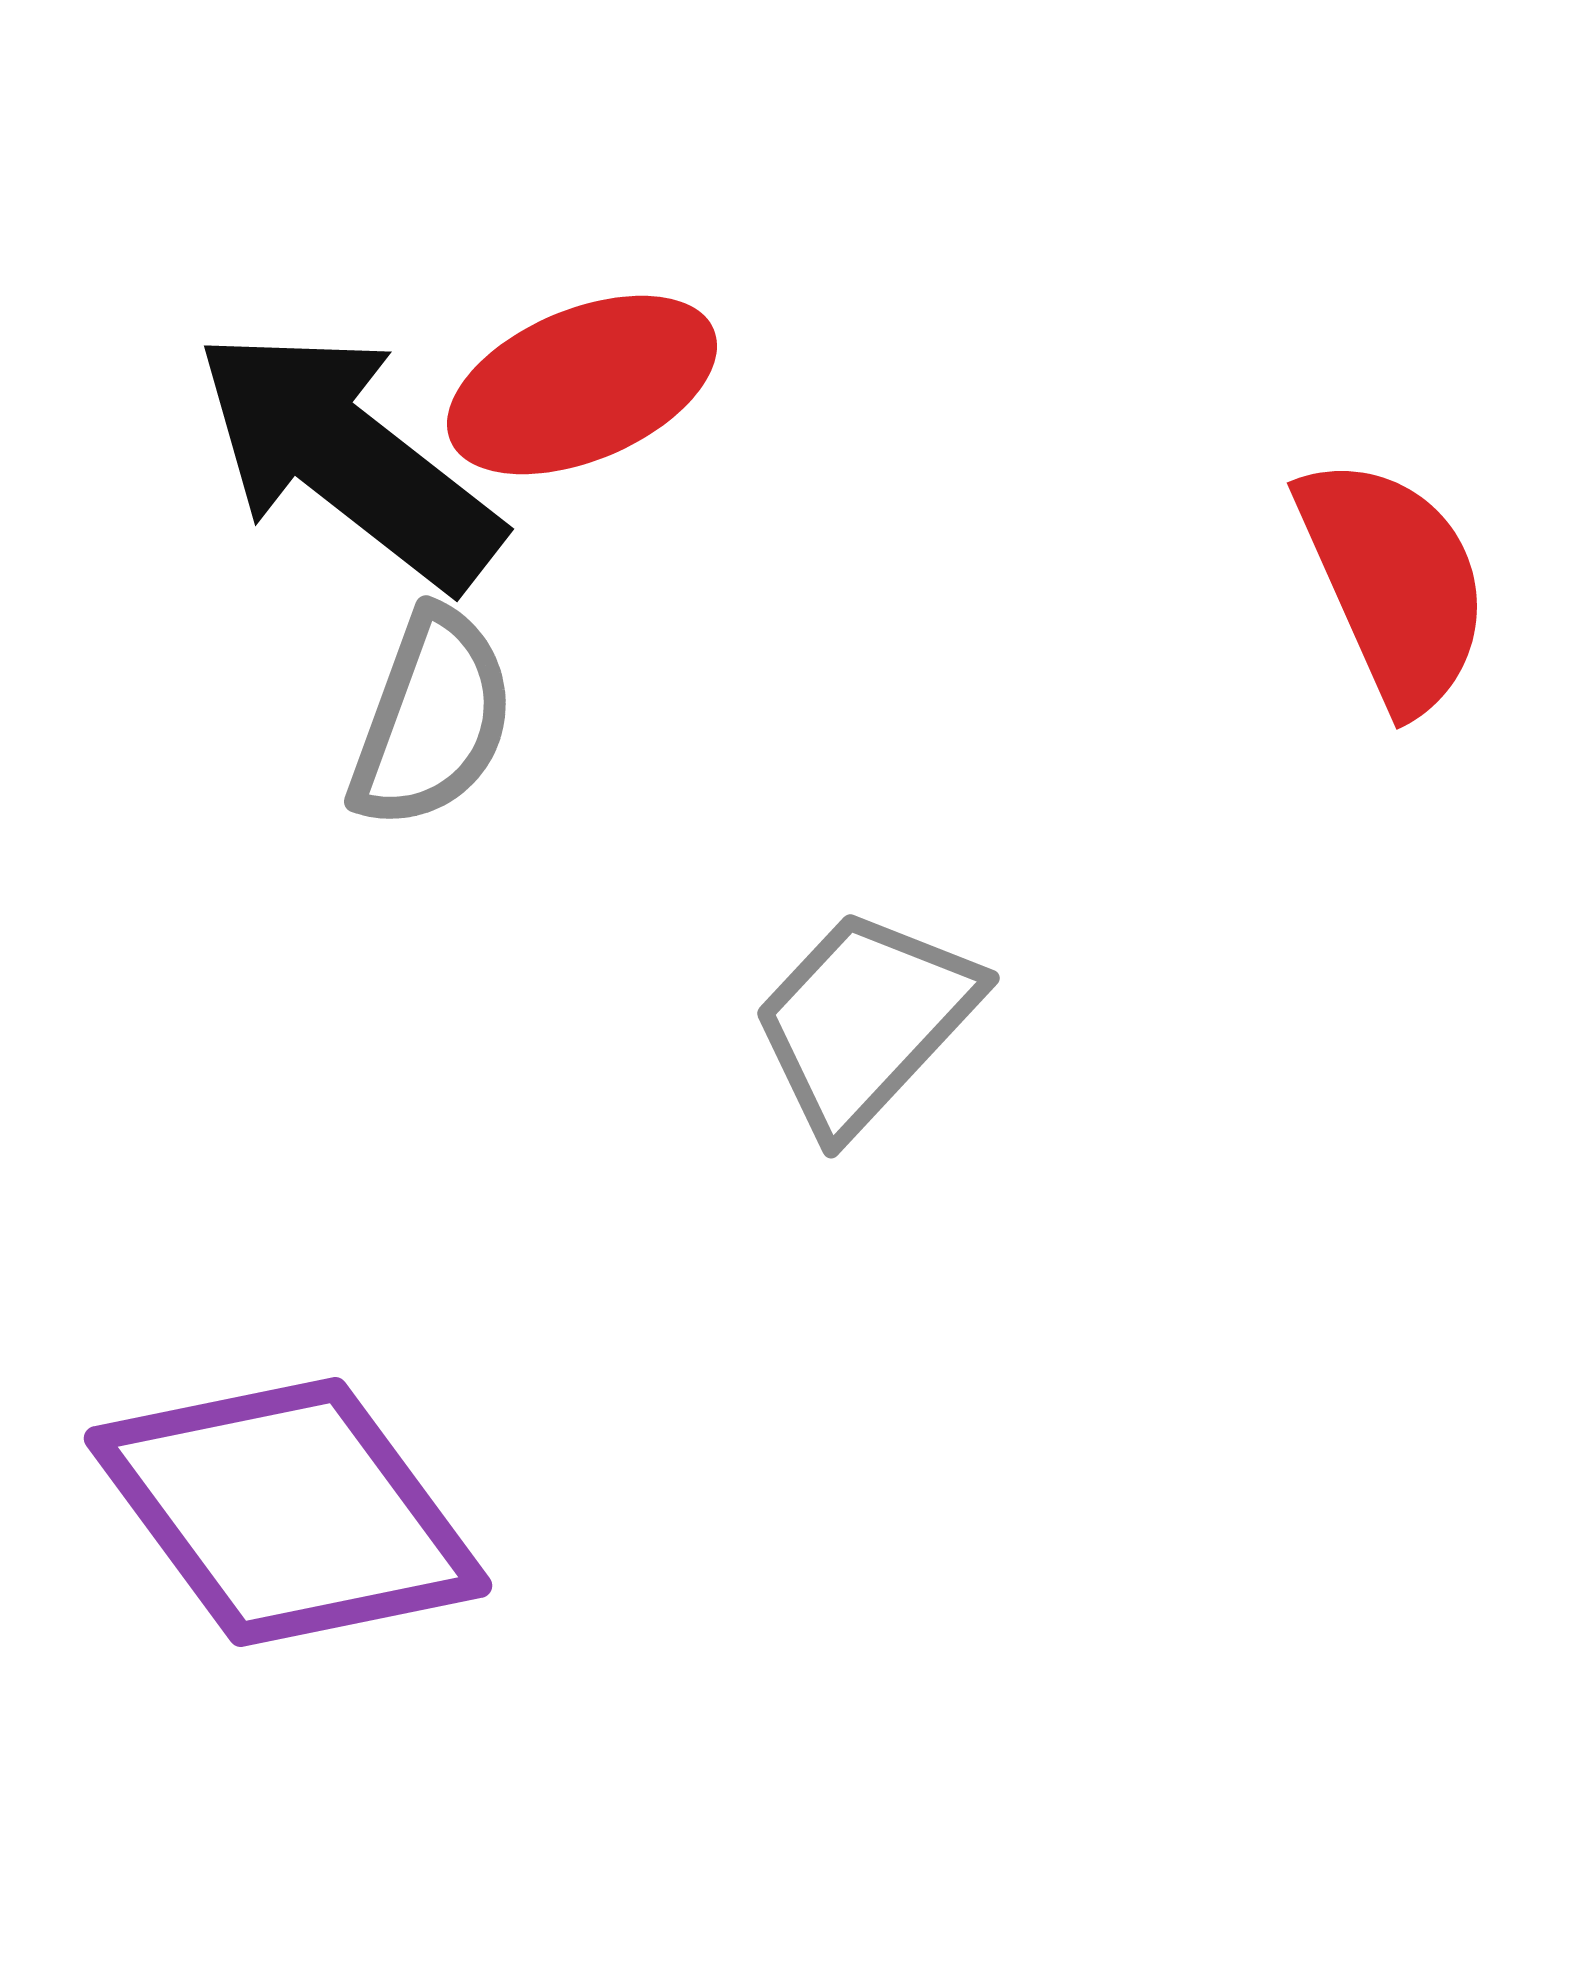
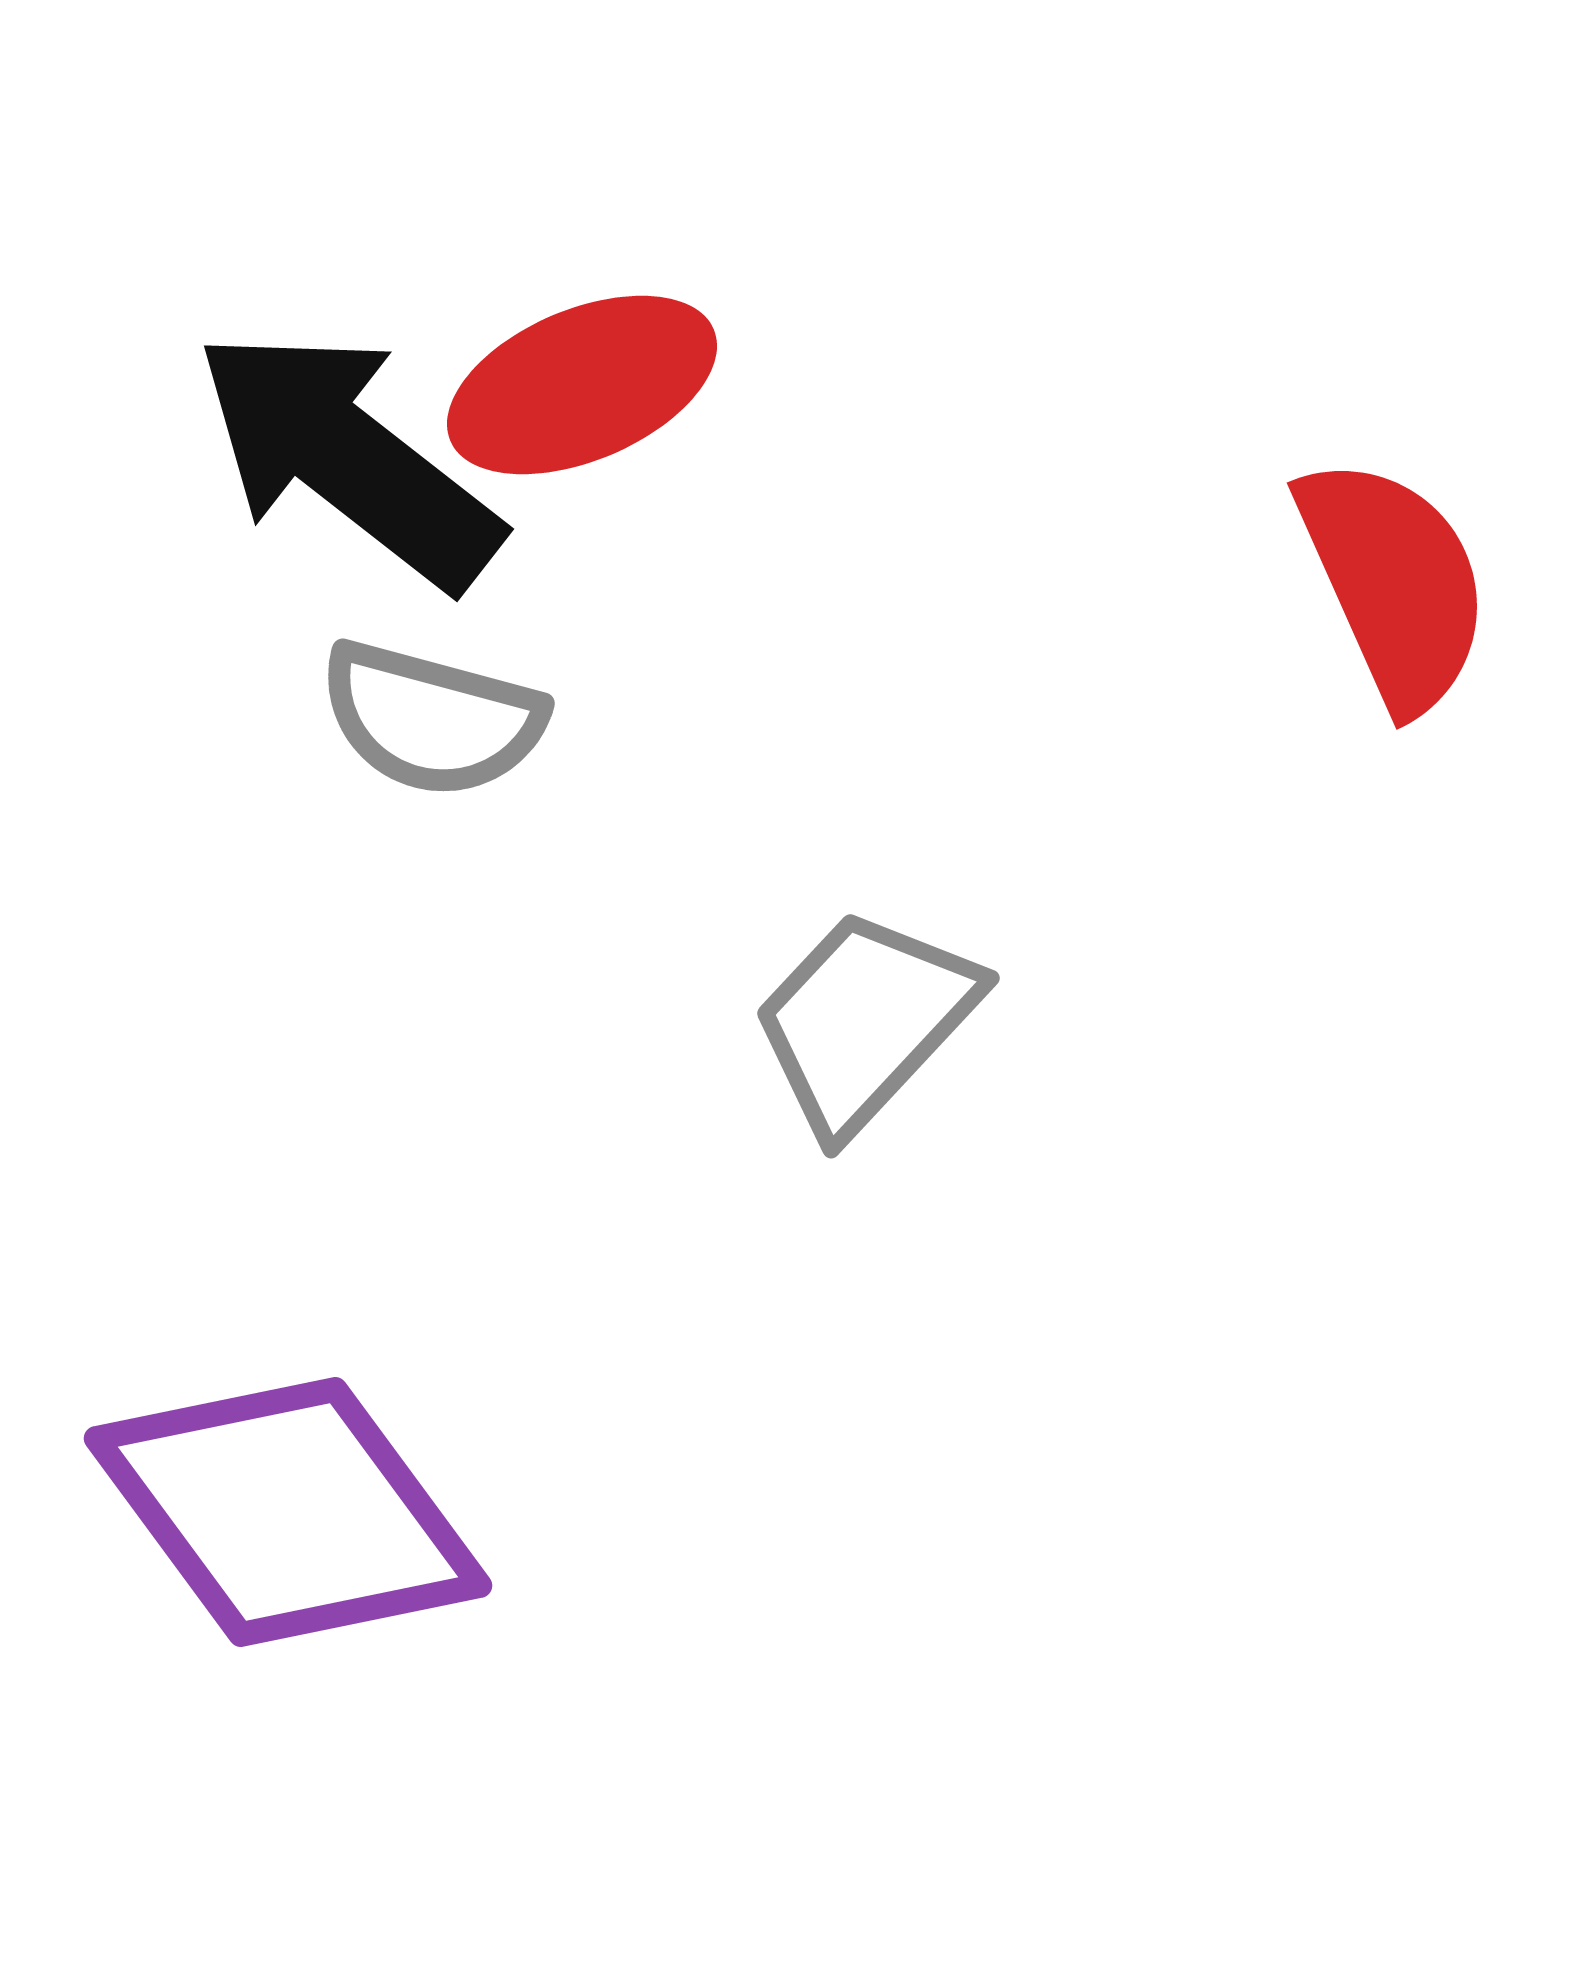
gray semicircle: rotated 85 degrees clockwise
